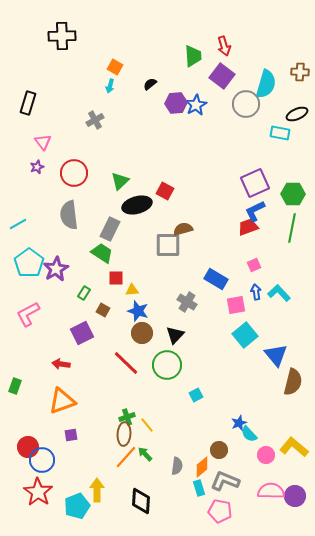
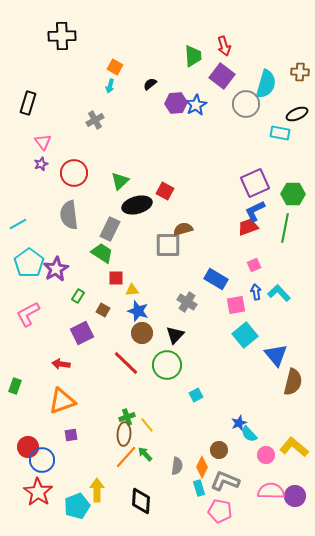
purple star at (37, 167): moved 4 px right, 3 px up
green line at (292, 228): moved 7 px left
green rectangle at (84, 293): moved 6 px left, 3 px down
orange diamond at (202, 467): rotated 25 degrees counterclockwise
